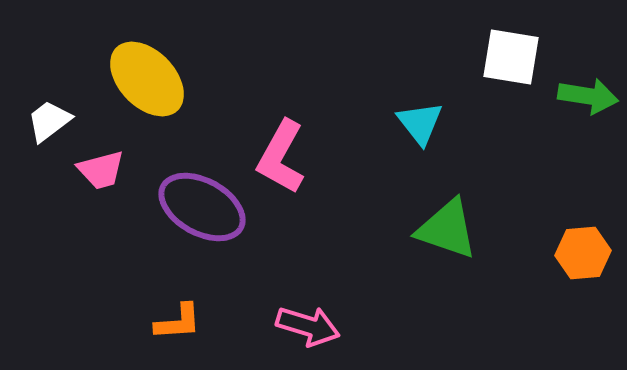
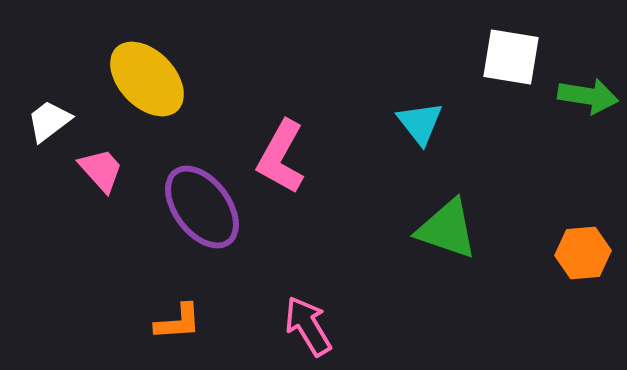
pink trapezoid: rotated 117 degrees counterclockwise
purple ellipse: rotated 24 degrees clockwise
pink arrow: rotated 138 degrees counterclockwise
